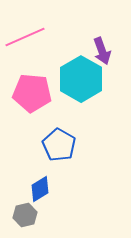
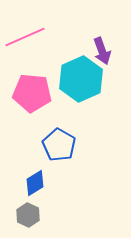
cyan hexagon: rotated 6 degrees clockwise
blue diamond: moved 5 px left, 6 px up
gray hexagon: moved 3 px right; rotated 20 degrees counterclockwise
